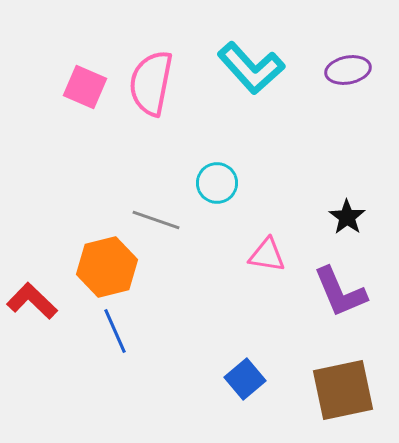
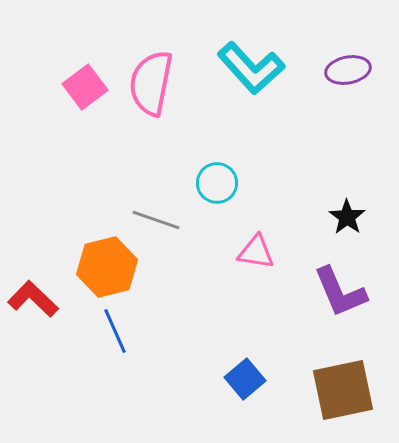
pink square: rotated 30 degrees clockwise
pink triangle: moved 11 px left, 3 px up
red L-shape: moved 1 px right, 2 px up
